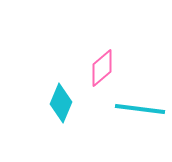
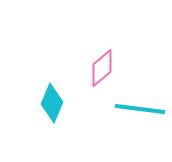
cyan diamond: moved 9 px left
